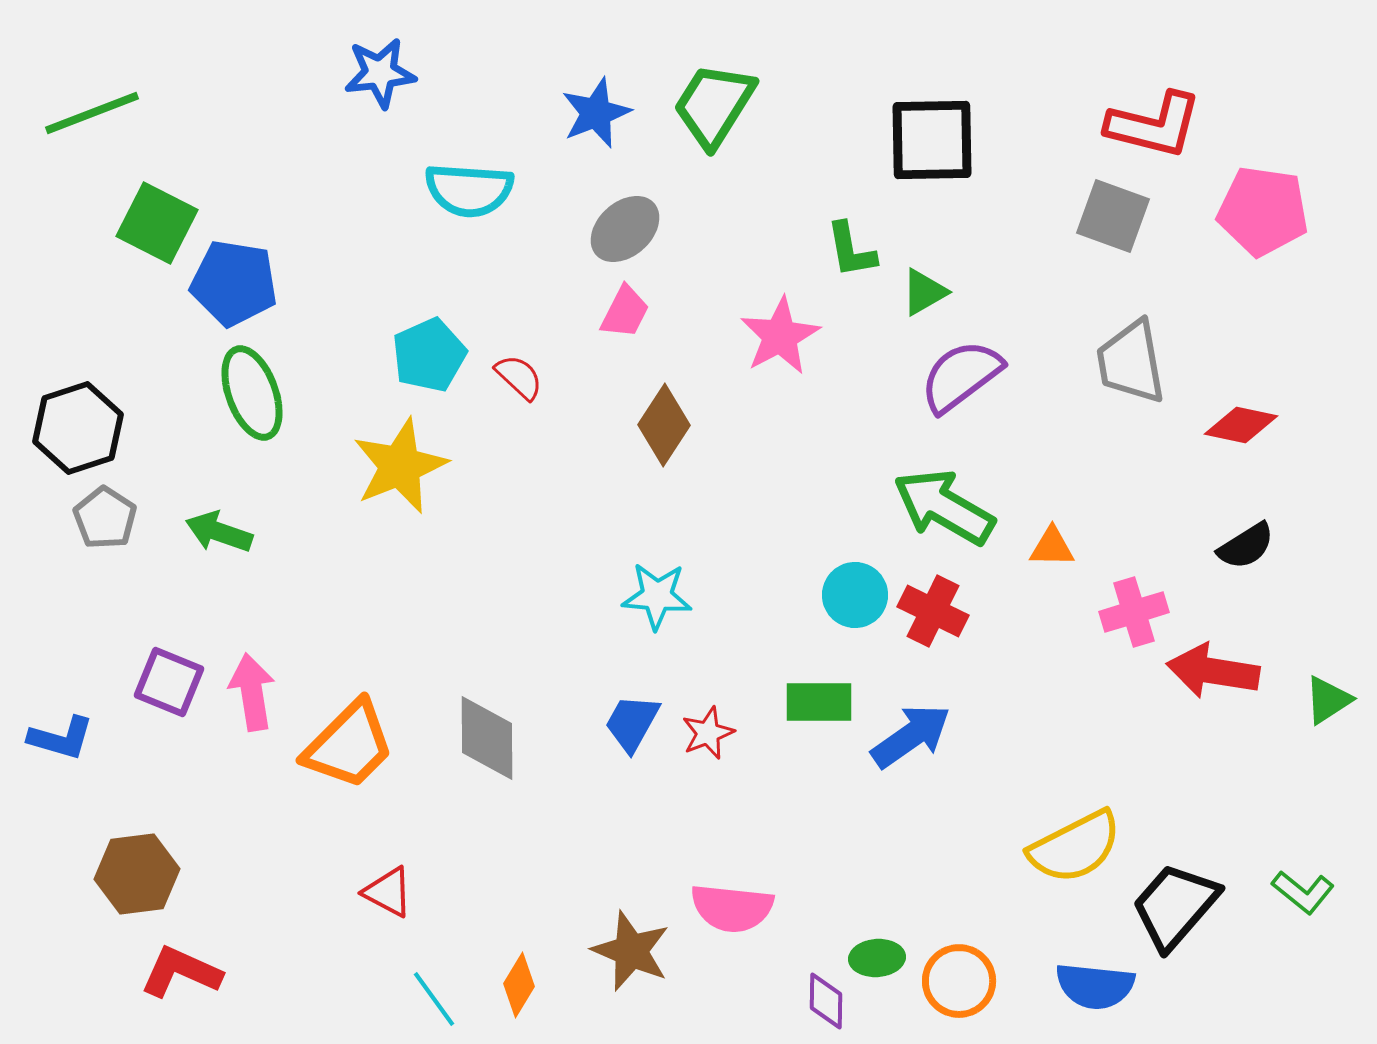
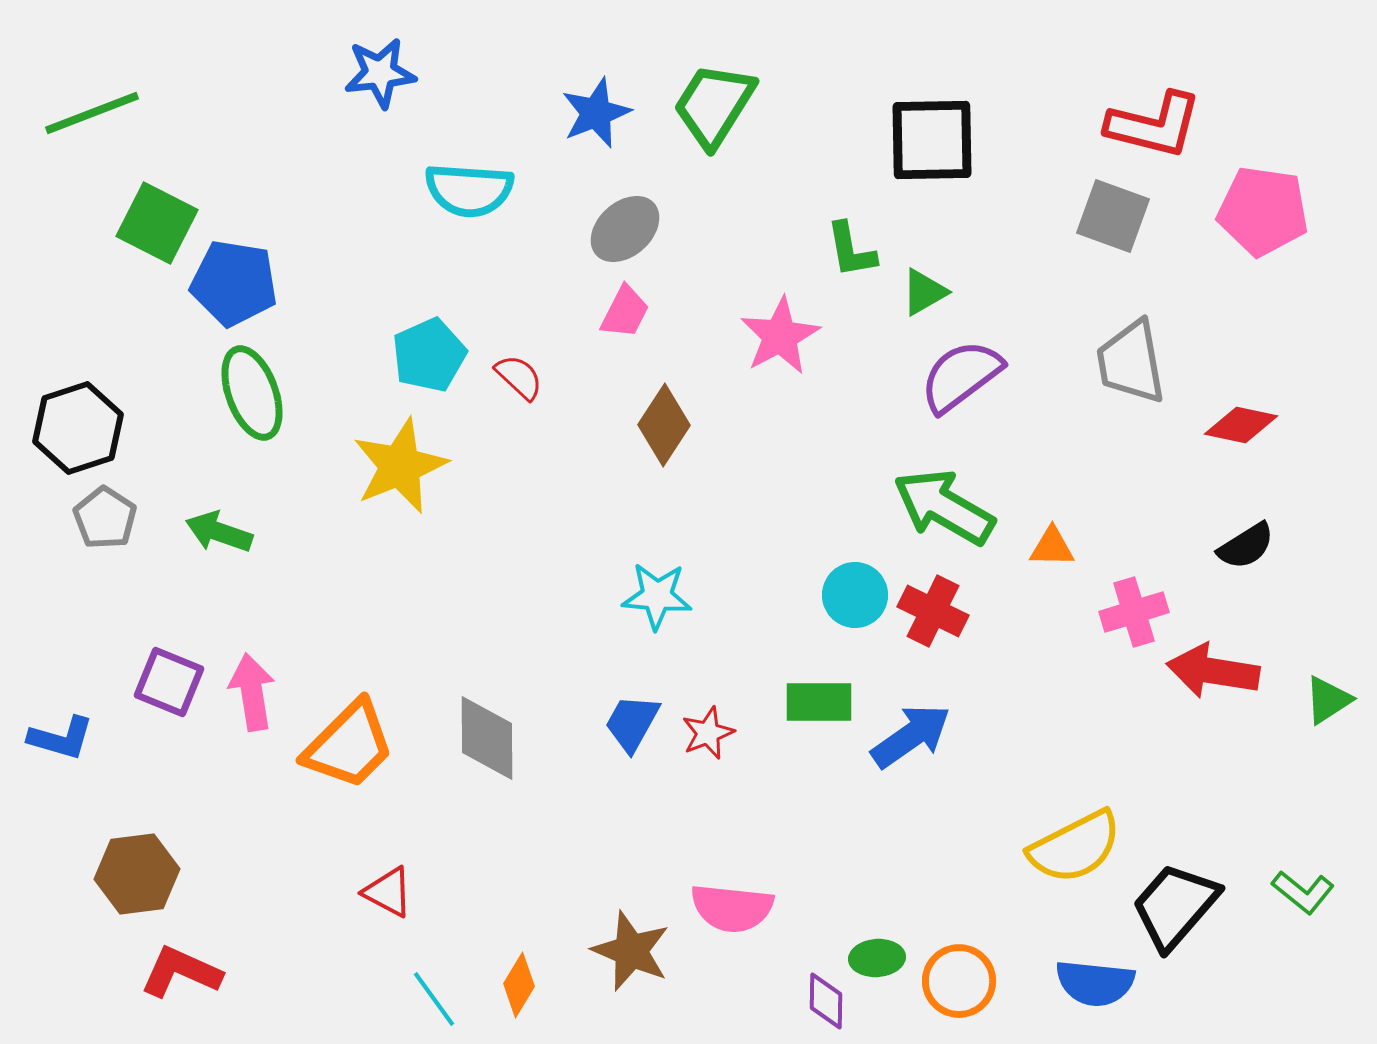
blue semicircle at (1095, 986): moved 3 px up
